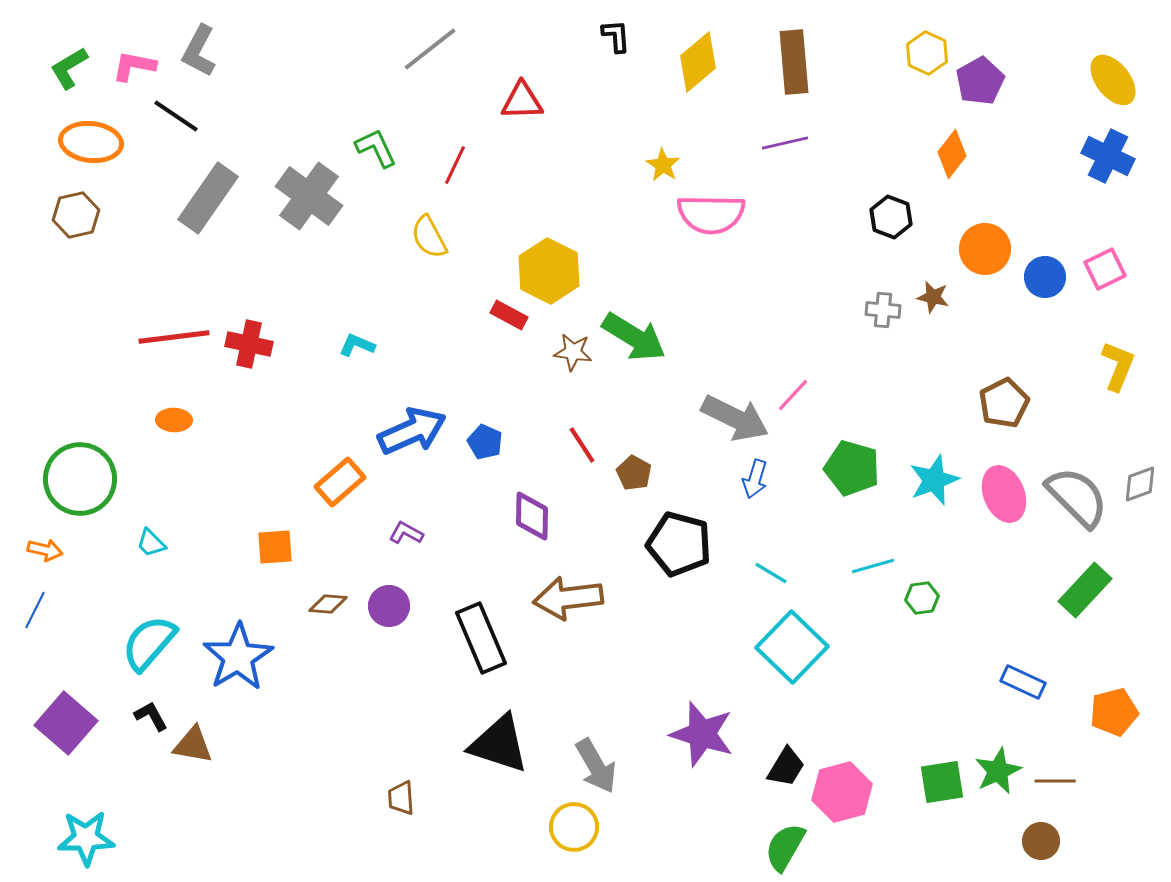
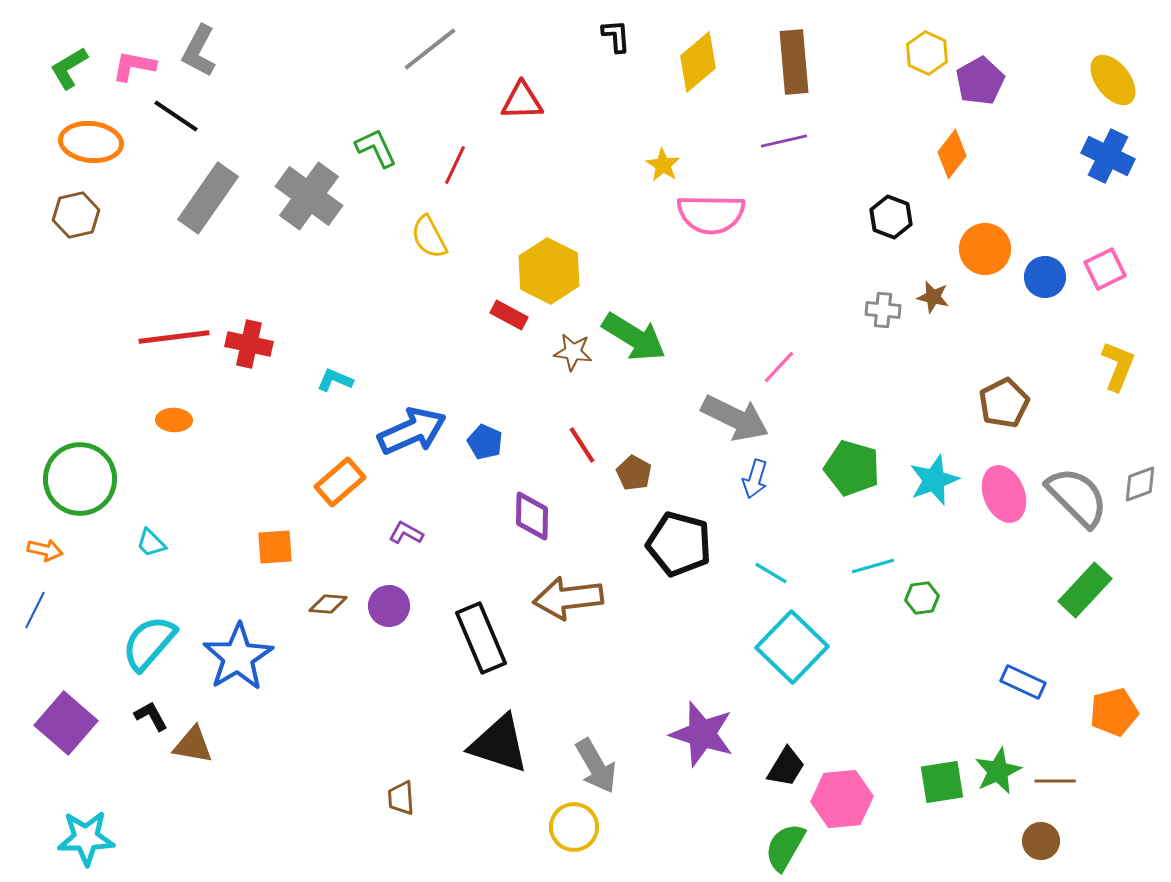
purple line at (785, 143): moved 1 px left, 2 px up
cyan L-shape at (357, 345): moved 22 px left, 35 px down
pink line at (793, 395): moved 14 px left, 28 px up
pink hexagon at (842, 792): moved 7 px down; rotated 10 degrees clockwise
